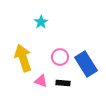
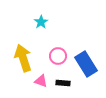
pink circle: moved 2 px left, 1 px up
